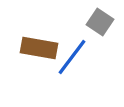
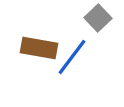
gray square: moved 2 px left, 4 px up; rotated 12 degrees clockwise
